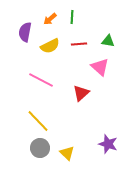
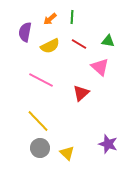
red line: rotated 35 degrees clockwise
